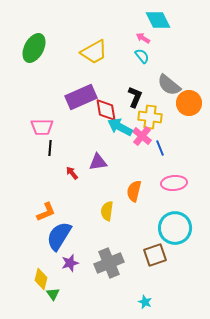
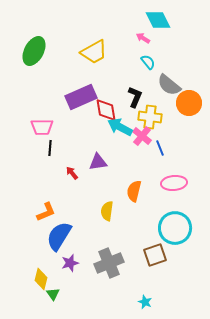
green ellipse: moved 3 px down
cyan semicircle: moved 6 px right, 6 px down
